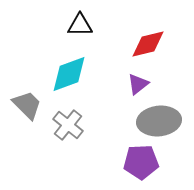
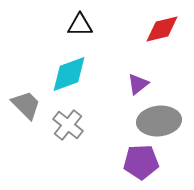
red diamond: moved 14 px right, 15 px up
gray trapezoid: moved 1 px left
